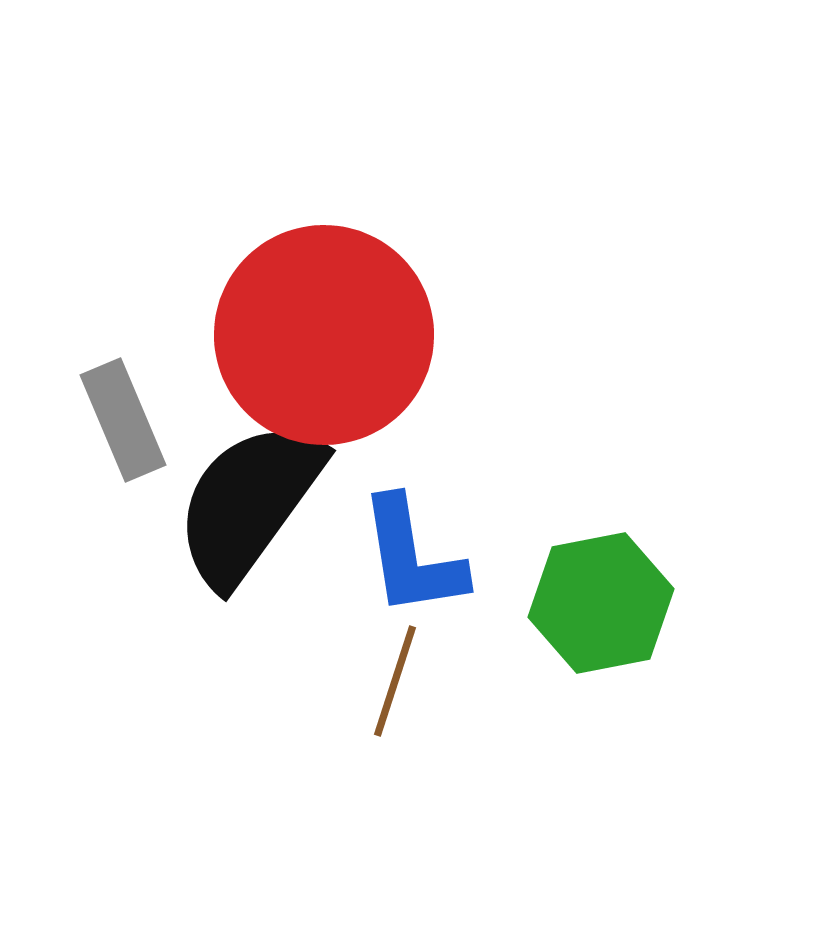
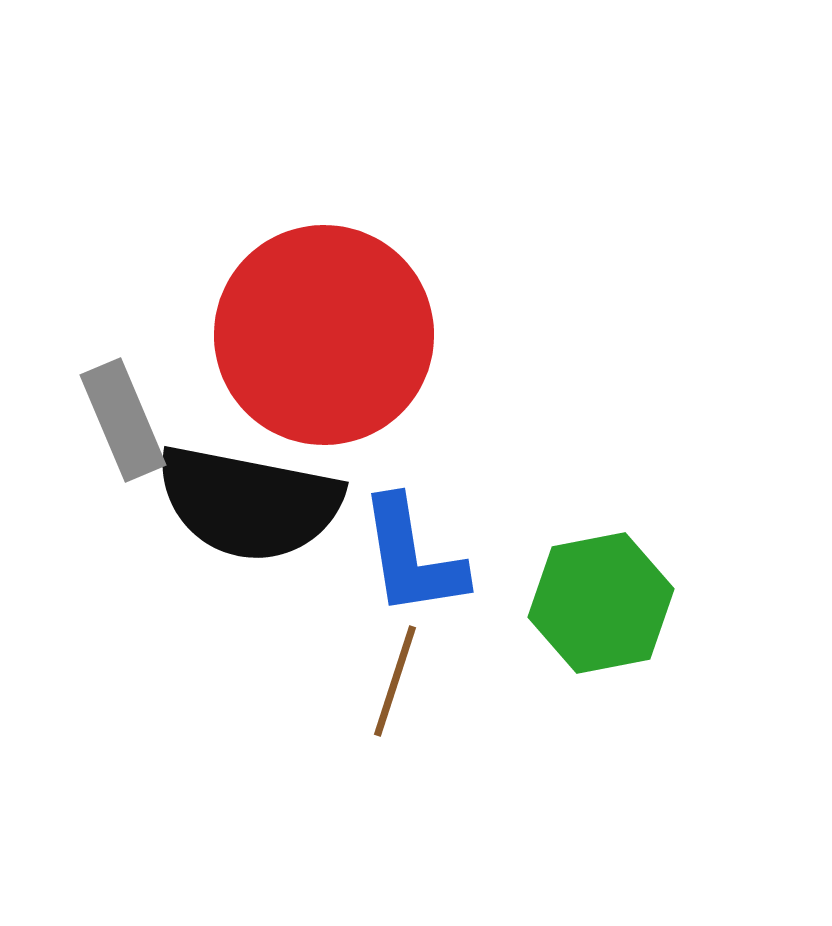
black semicircle: rotated 115 degrees counterclockwise
